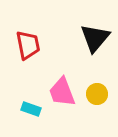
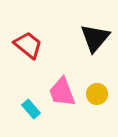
red trapezoid: rotated 40 degrees counterclockwise
cyan rectangle: rotated 30 degrees clockwise
